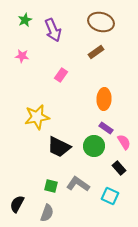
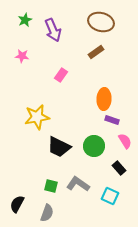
purple rectangle: moved 6 px right, 8 px up; rotated 16 degrees counterclockwise
pink semicircle: moved 1 px right, 1 px up
